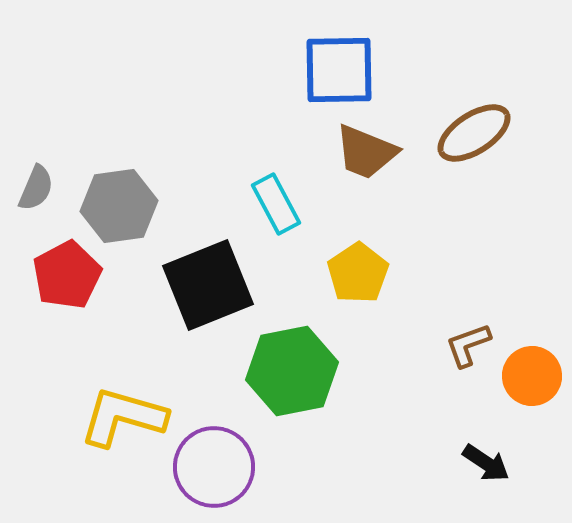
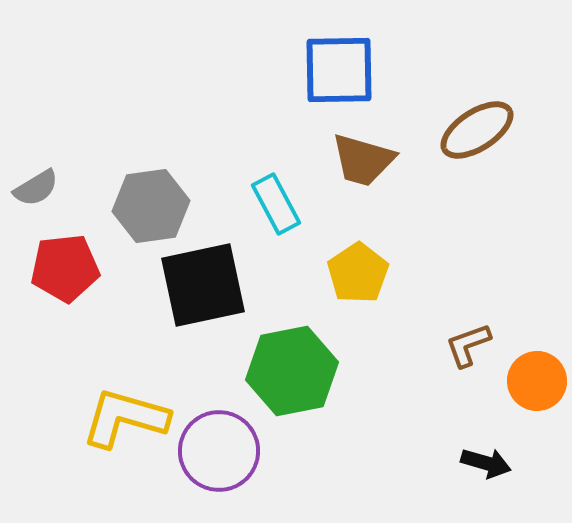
brown ellipse: moved 3 px right, 3 px up
brown trapezoid: moved 3 px left, 8 px down; rotated 6 degrees counterclockwise
gray semicircle: rotated 36 degrees clockwise
gray hexagon: moved 32 px right
red pentagon: moved 2 px left, 7 px up; rotated 22 degrees clockwise
black square: moved 5 px left; rotated 10 degrees clockwise
orange circle: moved 5 px right, 5 px down
yellow L-shape: moved 2 px right, 1 px down
black arrow: rotated 18 degrees counterclockwise
purple circle: moved 5 px right, 16 px up
